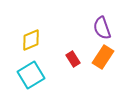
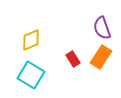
orange rectangle: moved 2 px left
cyan square: rotated 28 degrees counterclockwise
